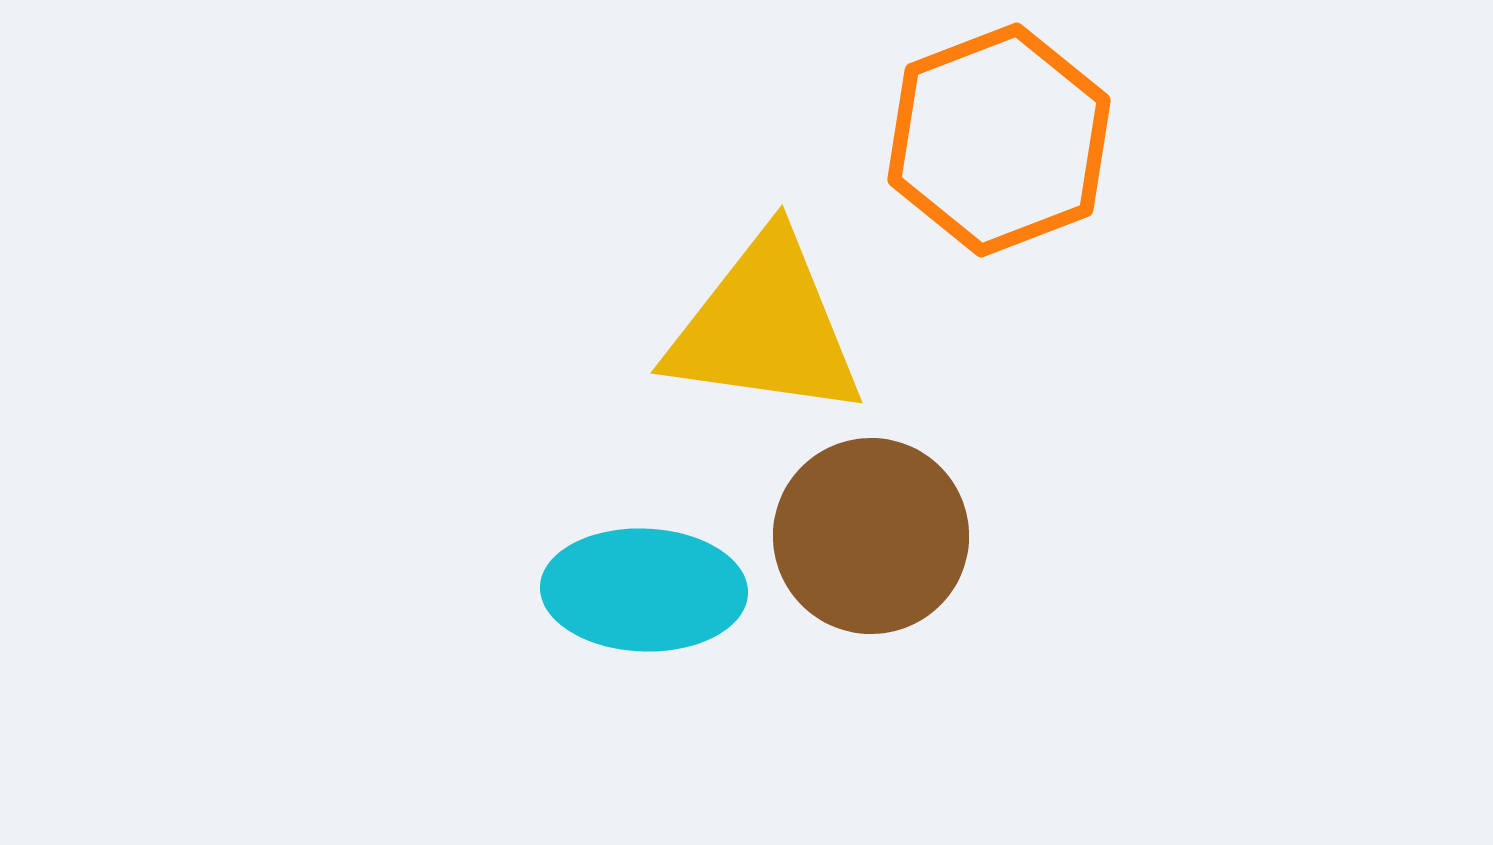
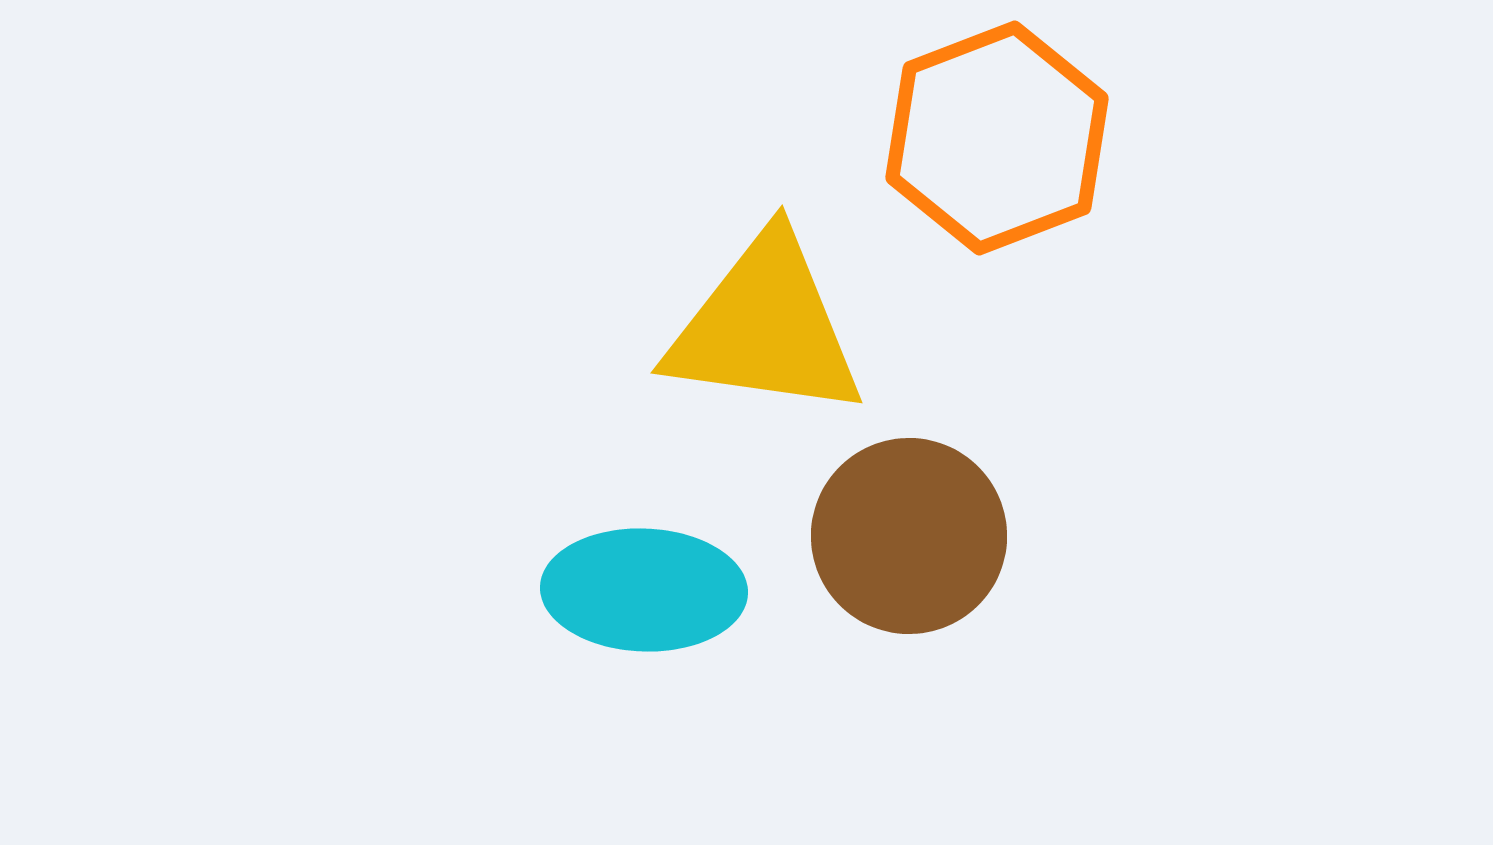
orange hexagon: moved 2 px left, 2 px up
brown circle: moved 38 px right
